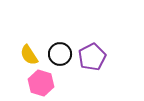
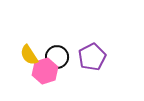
black circle: moved 3 px left, 3 px down
pink hexagon: moved 4 px right, 12 px up; rotated 25 degrees clockwise
